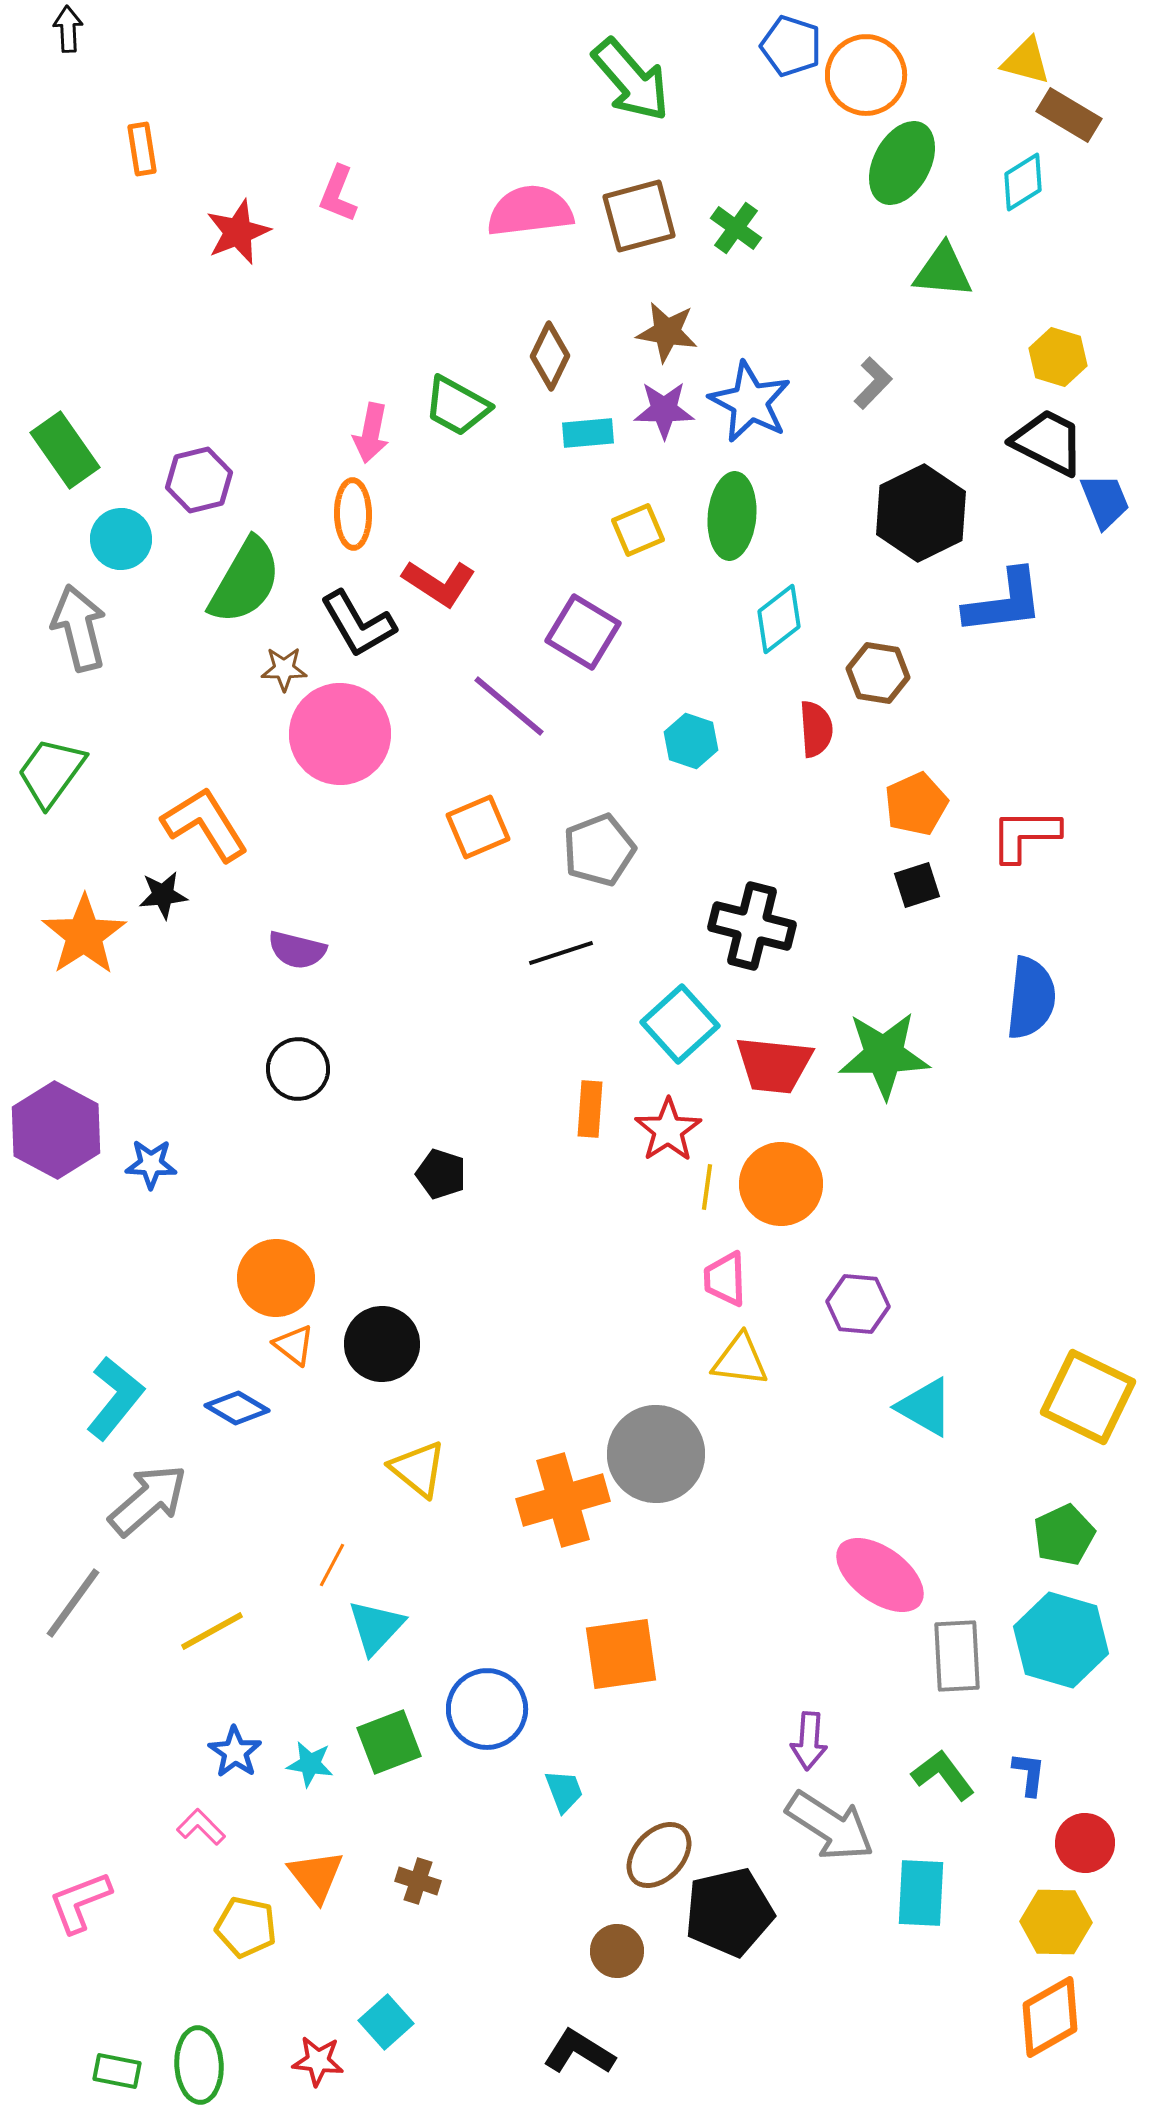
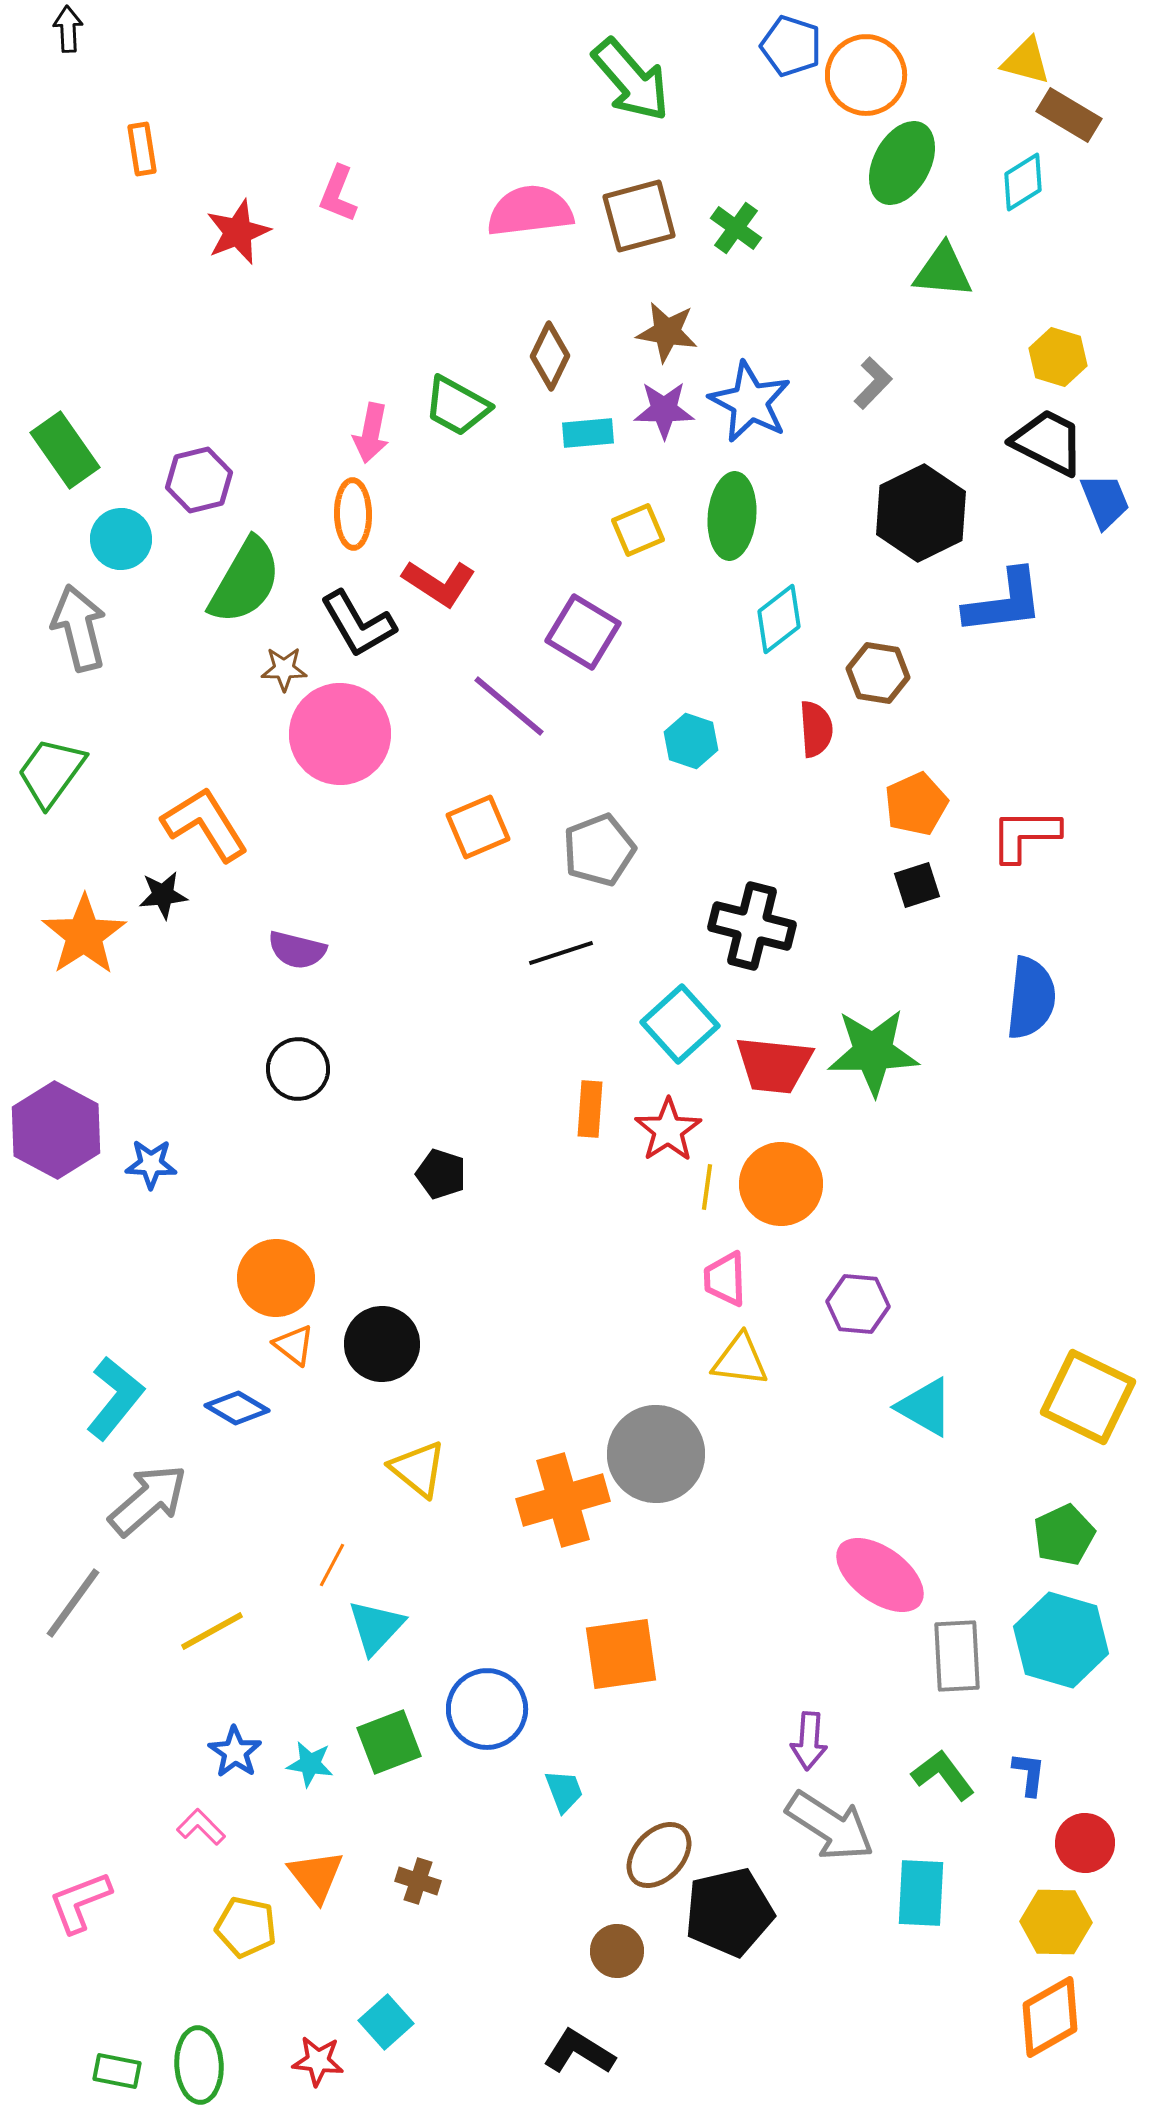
green star at (884, 1055): moved 11 px left, 3 px up
